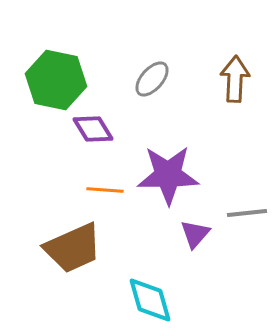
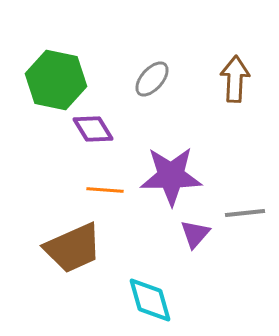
purple star: moved 3 px right, 1 px down
gray line: moved 2 px left
